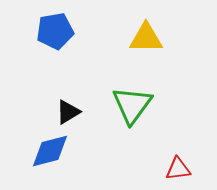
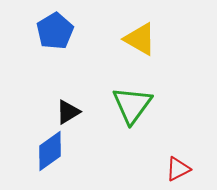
blue pentagon: rotated 21 degrees counterclockwise
yellow triangle: moved 6 px left, 1 px down; rotated 30 degrees clockwise
blue diamond: rotated 21 degrees counterclockwise
red triangle: rotated 20 degrees counterclockwise
